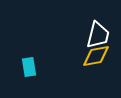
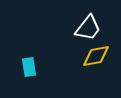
white trapezoid: moved 10 px left, 7 px up; rotated 24 degrees clockwise
